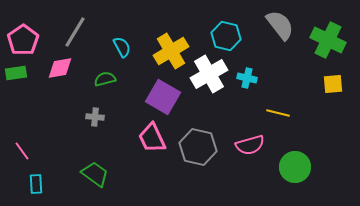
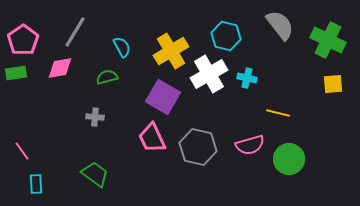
green semicircle: moved 2 px right, 2 px up
green circle: moved 6 px left, 8 px up
